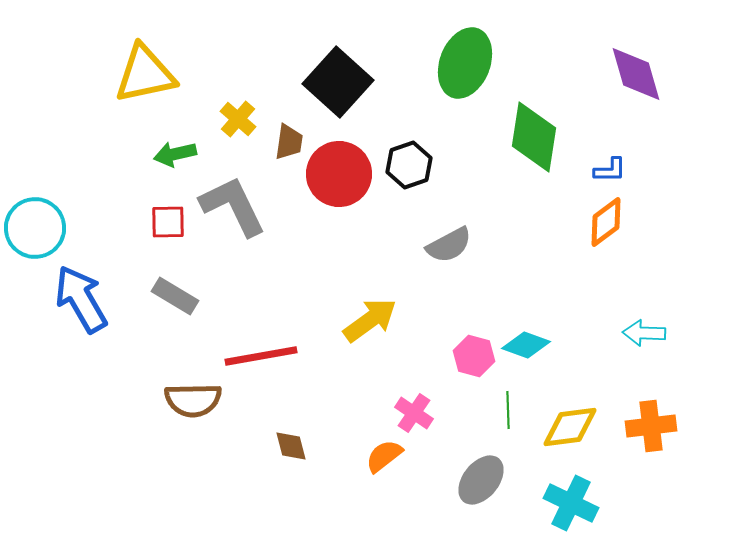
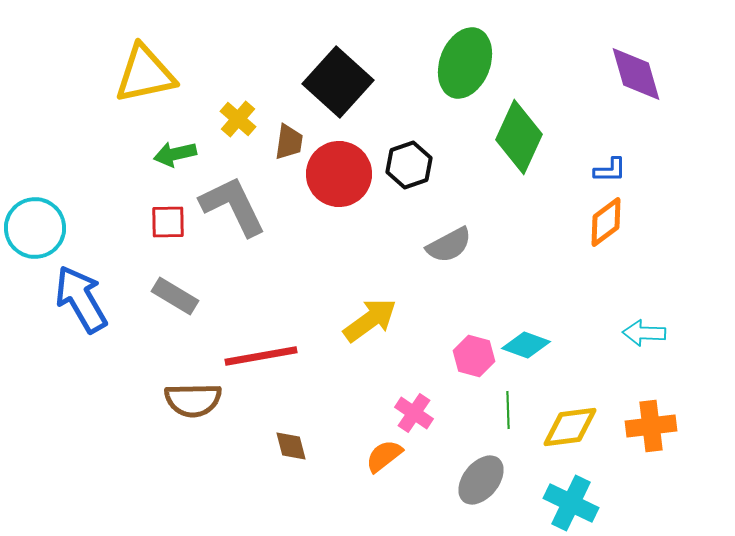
green diamond: moved 15 px left; rotated 16 degrees clockwise
